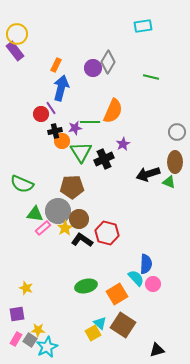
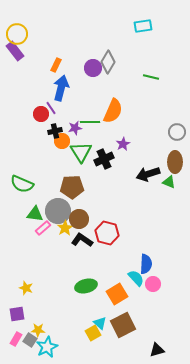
brown square at (123, 325): rotated 30 degrees clockwise
